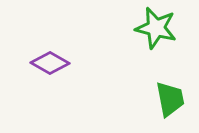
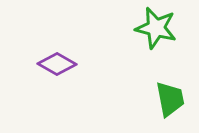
purple diamond: moved 7 px right, 1 px down
